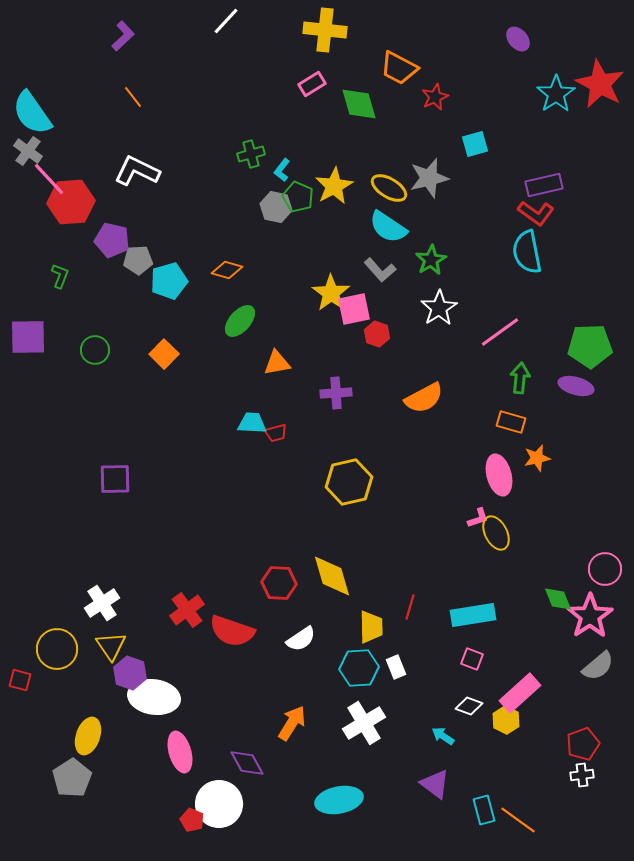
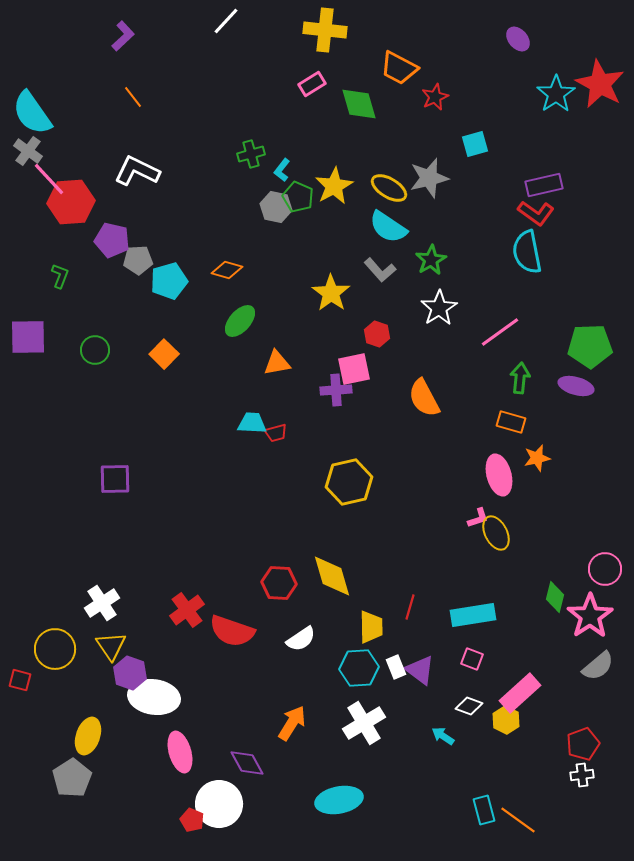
pink square at (354, 309): moved 60 px down
purple cross at (336, 393): moved 3 px up
orange semicircle at (424, 398): rotated 90 degrees clockwise
green diamond at (558, 599): moved 3 px left, 2 px up; rotated 36 degrees clockwise
yellow circle at (57, 649): moved 2 px left
purple triangle at (435, 784): moved 15 px left, 114 px up
